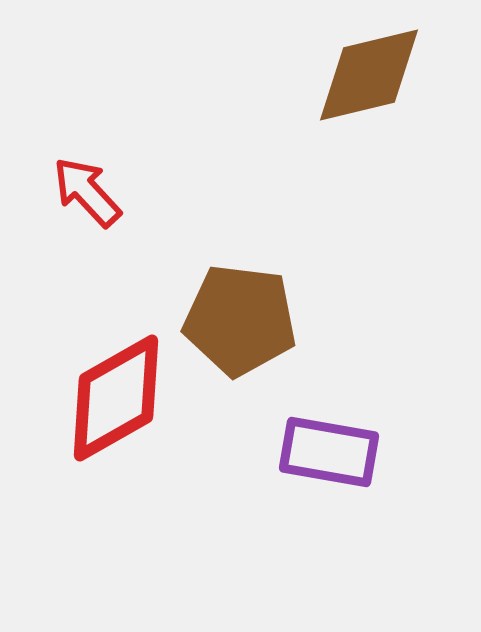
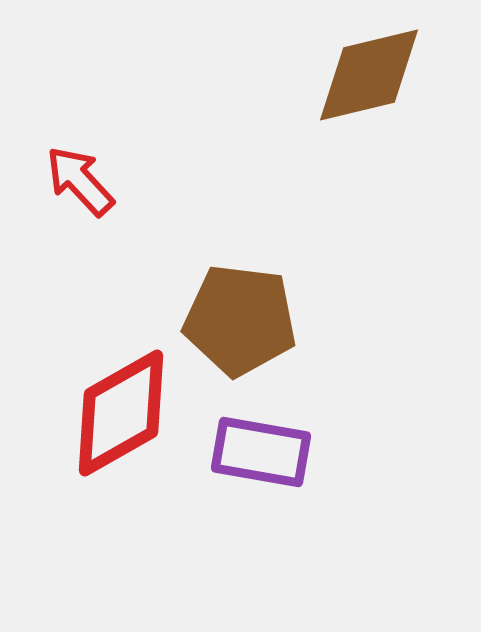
red arrow: moved 7 px left, 11 px up
red diamond: moved 5 px right, 15 px down
purple rectangle: moved 68 px left
